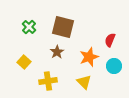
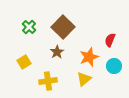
brown square: rotated 30 degrees clockwise
yellow square: rotated 16 degrees clockwise
yellow triangle: moved 3 px up; rotated 35 degrees clockwise
